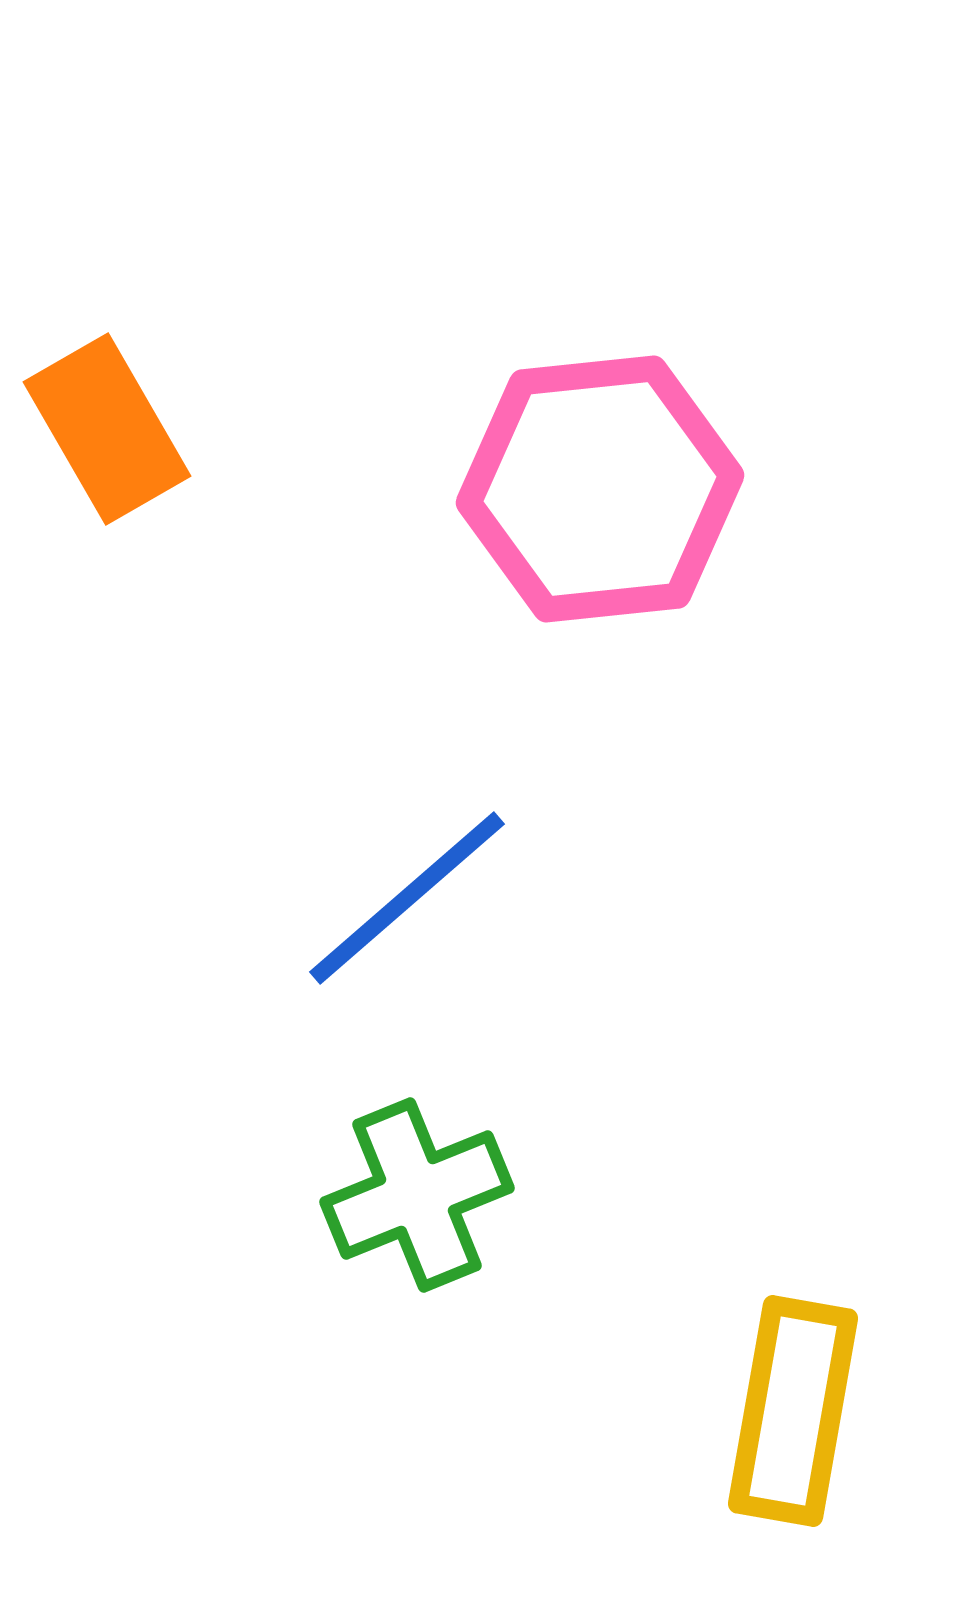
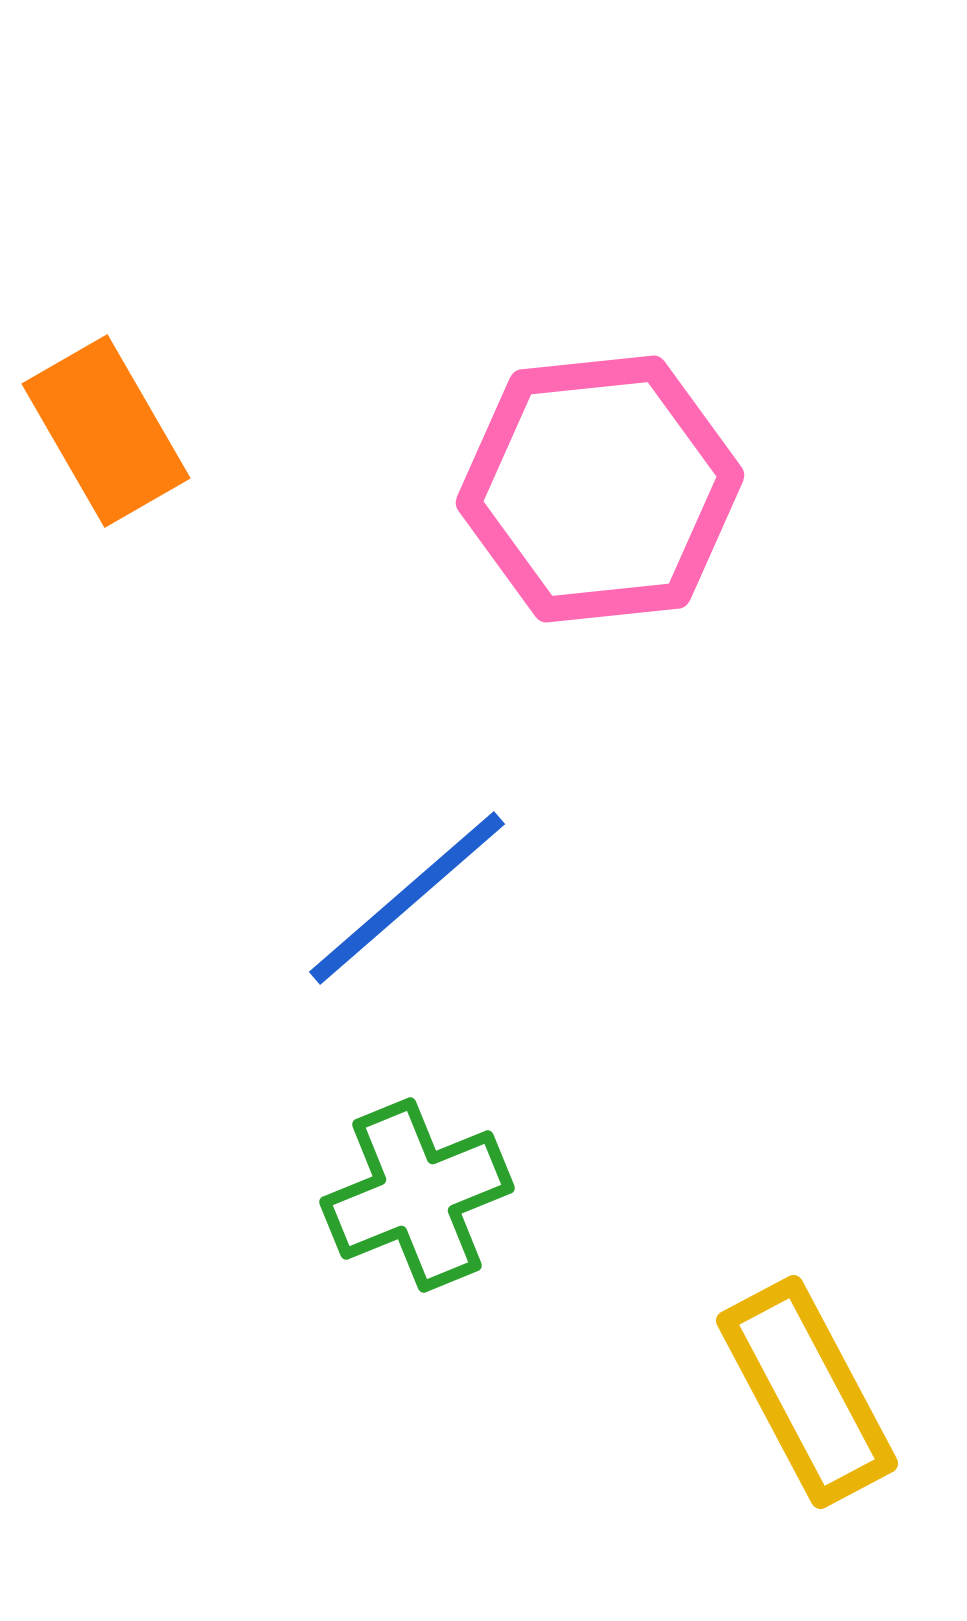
orange rectangle: moved 1 px left, 2 px down
yellow rectangle: moved 14 px right, 19 px up; rotated 38 degrees counterclockwise
